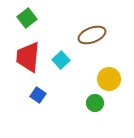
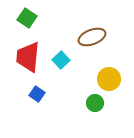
green square: rotated 18 degrees counterclockwise
brown ellipse: moved 2 px down
blue square: moved 1 px left, 1 px up
